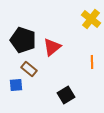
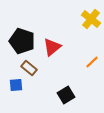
black pentagon: moved 1 px left, 1 px down
orange line: rotated 48 degrees clockwise
brown rectangle: moved 1 px up
